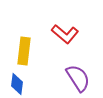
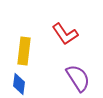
red L-shape: rotated 16 degrees clockwise
blue diamond: moved 2 px right
